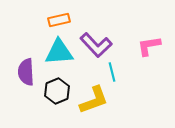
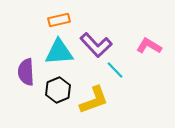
pink L-shape: rotated 40 degrees clockwise
cyan line: moved 3 px right, 2 px up; rotated 30 degrees counterclockwise
black hexagon: moved 1 px right, 1 px up
